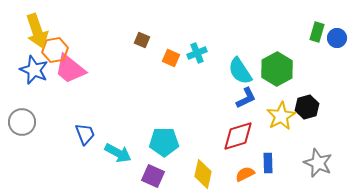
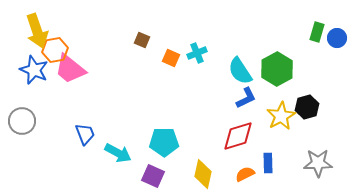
gray circle: moved 1 px up
gray star: rotated 24 degrees counterclockwise
